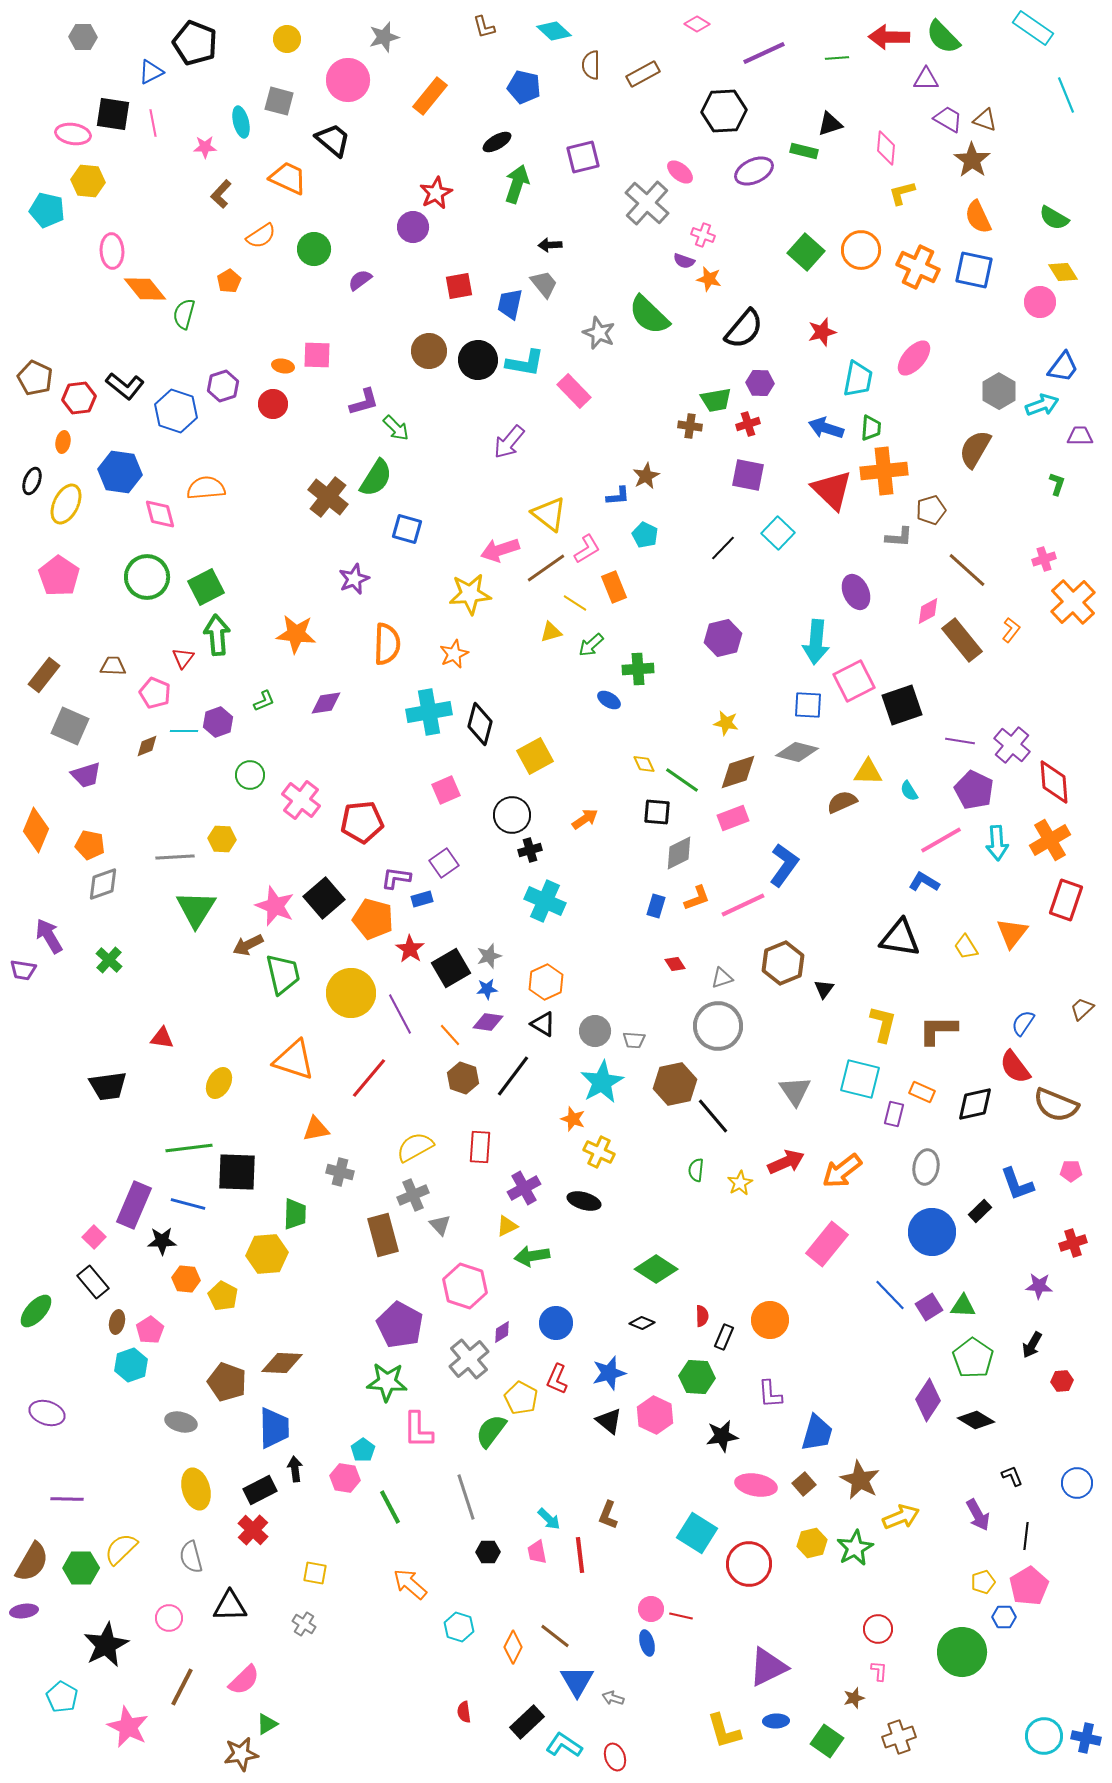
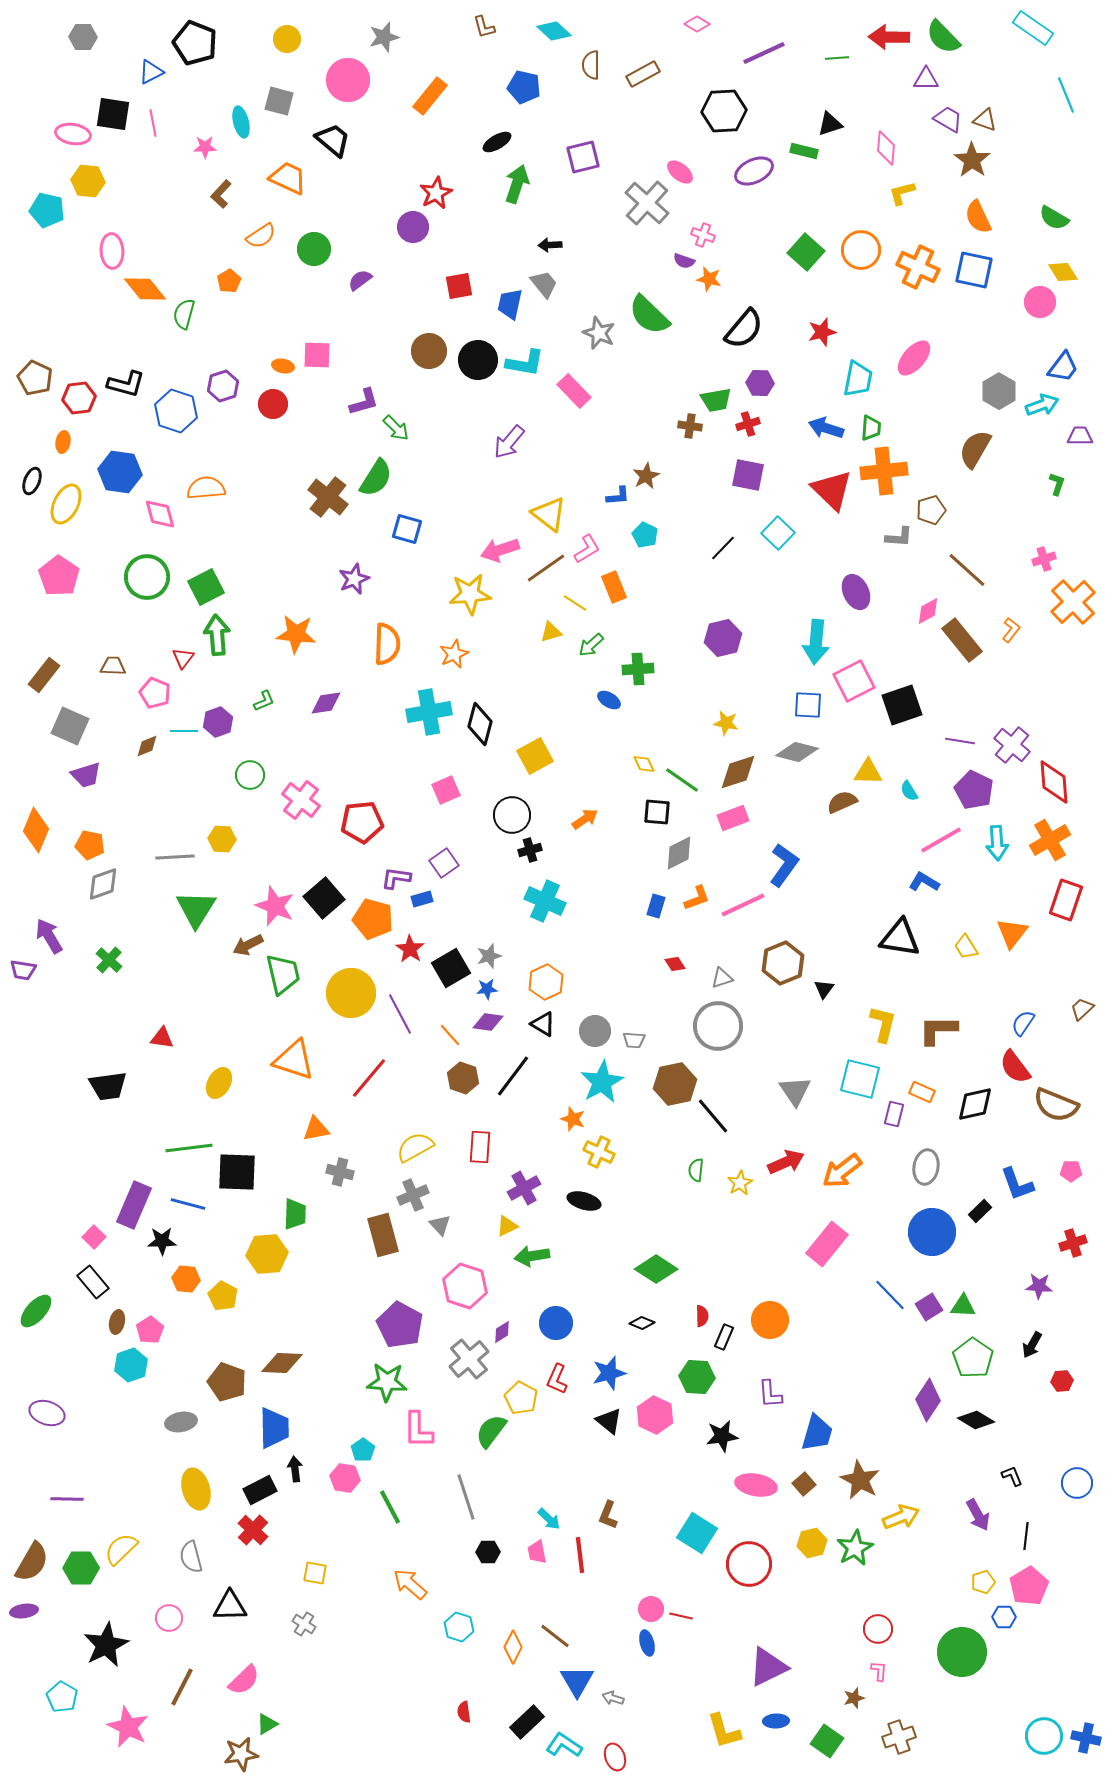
black L-shape at (125, 386): moved 1 px right, 2 px up; rotated 24 degrees counterclockwise
gray ellipse at (181, 1422): rotated 24 degrees counterclockwise
